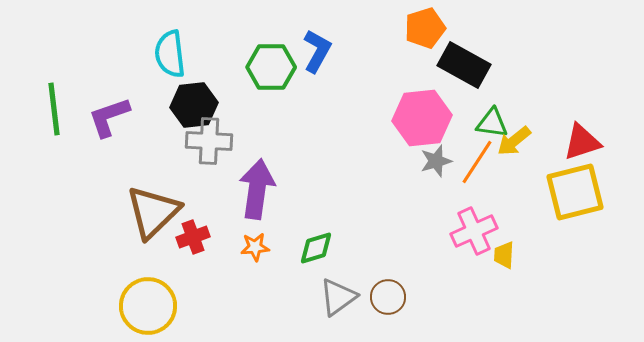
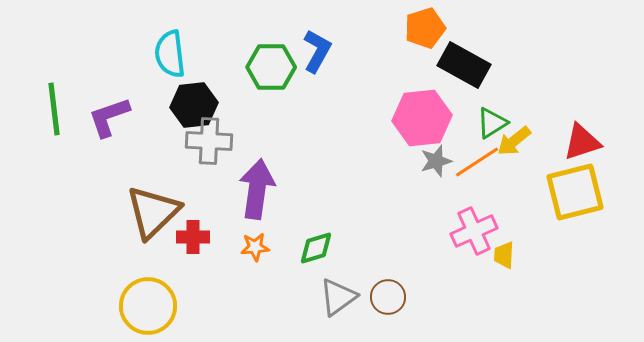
green triangle: rotated 40 degrees counterclockwise
orange line: rotated 24 degrees clockwise
red cross: rotated 20 degrees clockwise
